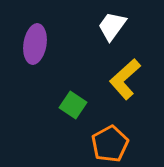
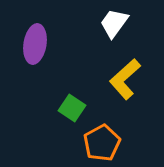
white trapezoid: moved 2 px right, 3 px up
green square: moved 1 px left, 3 px down
orange pentagon: moved 8 px left, 1 px up
